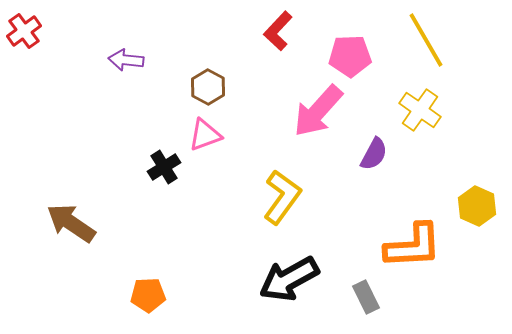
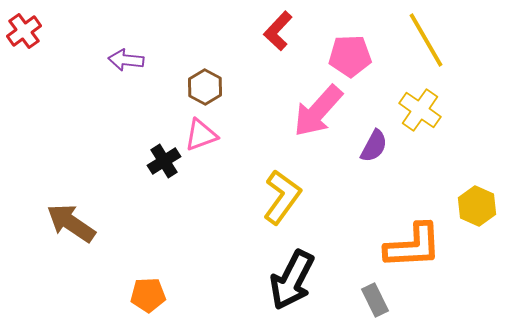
brown hexagon: moved 3 px left
pink triangle: moved 4 px left
purple semicircle: moved 8 px up
black cross: moved 6 px up
black arrow: moved 3 px right, 1 px down; rotated 34 degrees counterclockwise
gray rectangle: moved 9 px right, 3 px down
